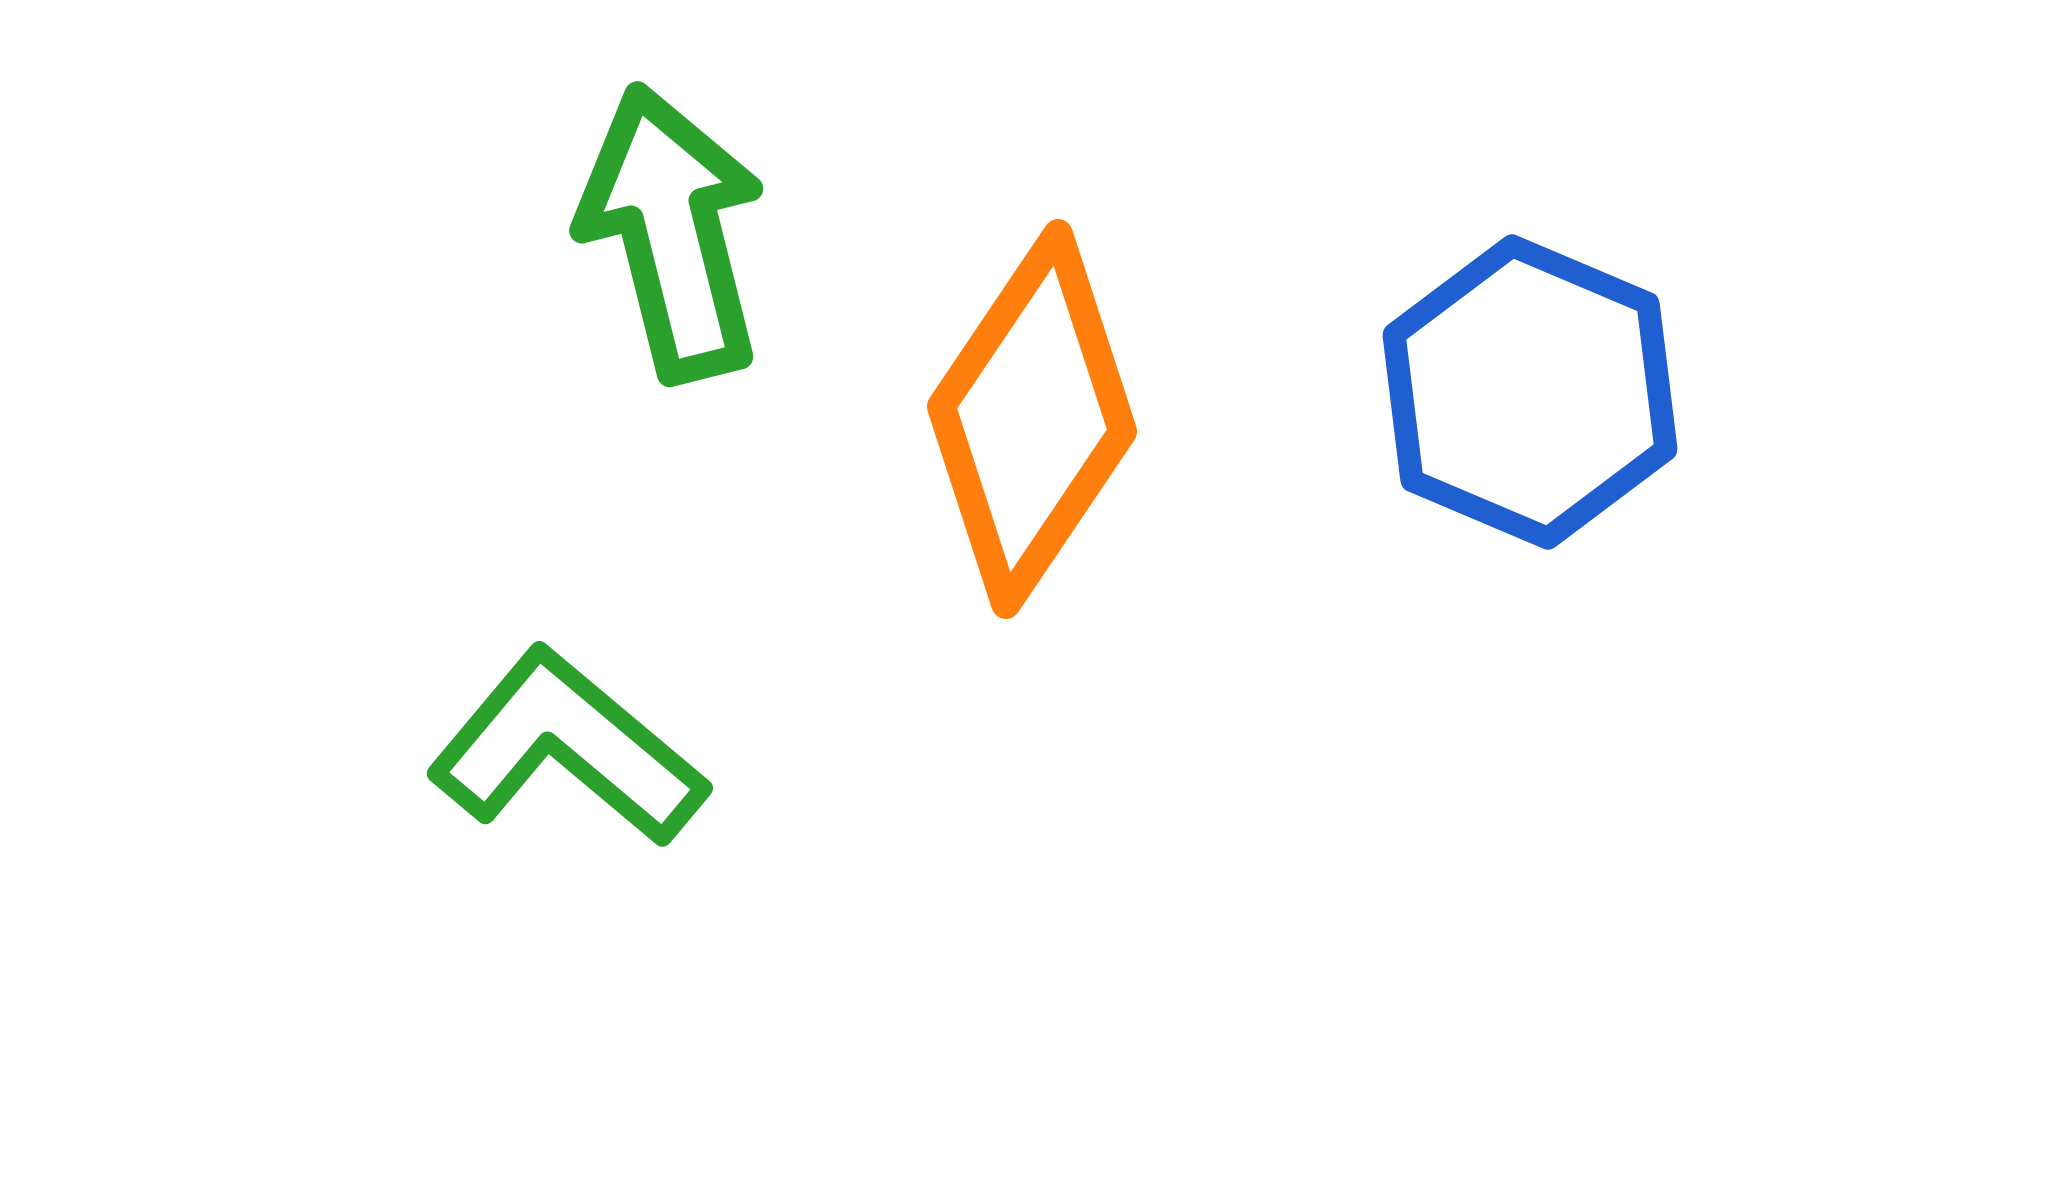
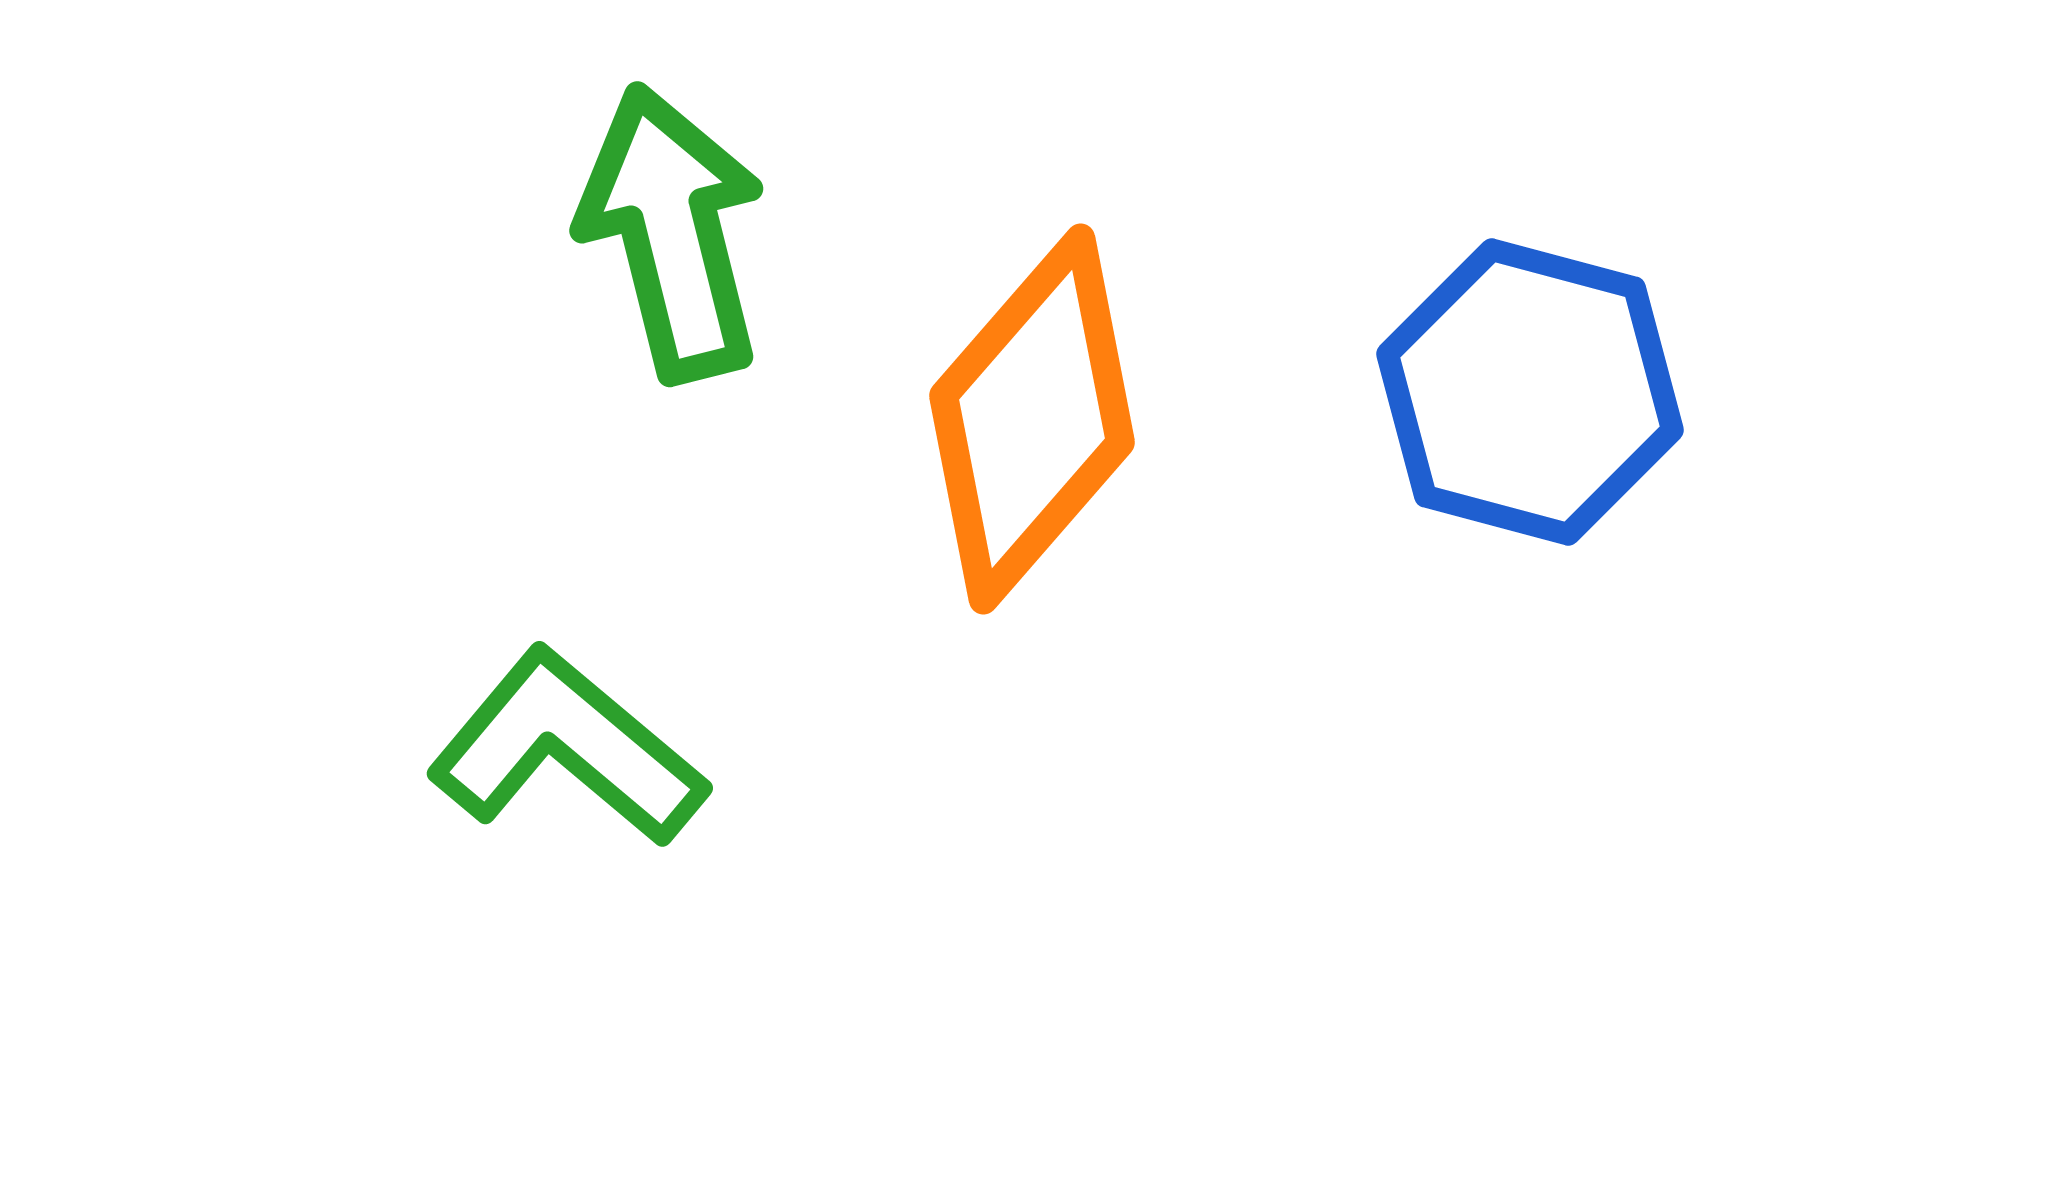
blue hexagon: rotated 8 degrees counterclockwise
orange diamond: rotated 7 degrees clockwise
